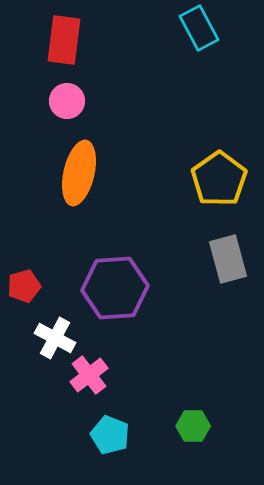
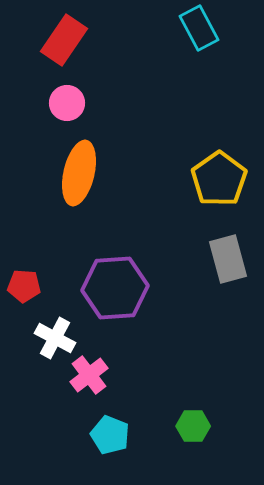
red rectangle: rotated 27 degrees clockwise
pink circle: moved 2 px down
red pentagon: rotated 20 degrees clockwise
